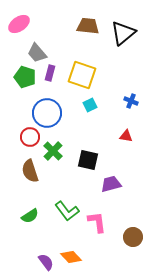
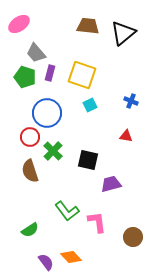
gray trapezoid: moved 1 px left
green semicircle: moved 14 px down
